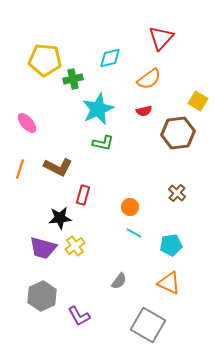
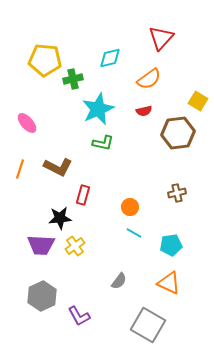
brown cross: rotated 36 degrees clockwise
purple trapezoid: moved 2 px left, 3 px up; rotated 12 degrees counterclockwise
